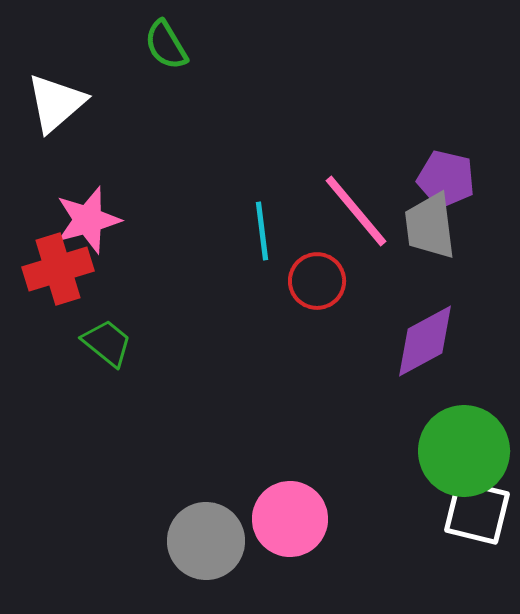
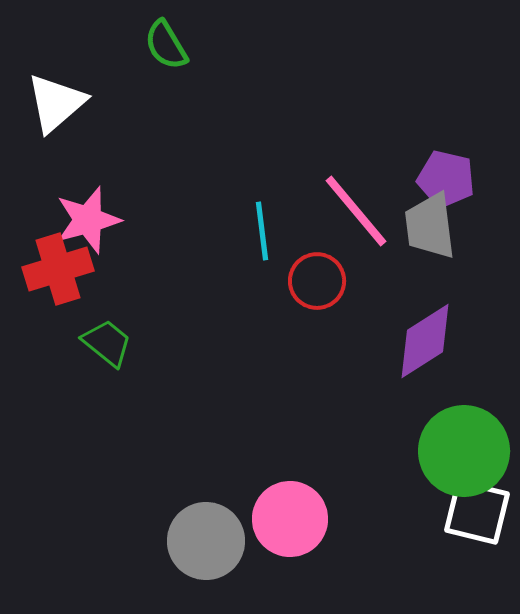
purple diamond: rotated 4 degrees counterclockwise
